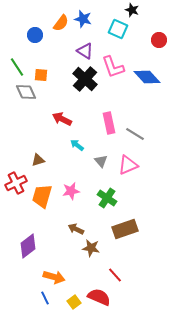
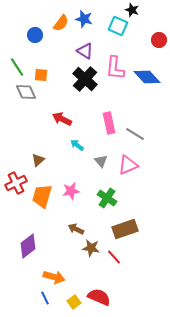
blue star: moved 1 px right
cyan square: moved 3 px up
pink L-shape: moved 2 px right, 1 px down; rotated 25 degrees clockwise
brown triangle: rotated 24 degrees counterclockwise
red line: moved 1 px left, 18 px up
